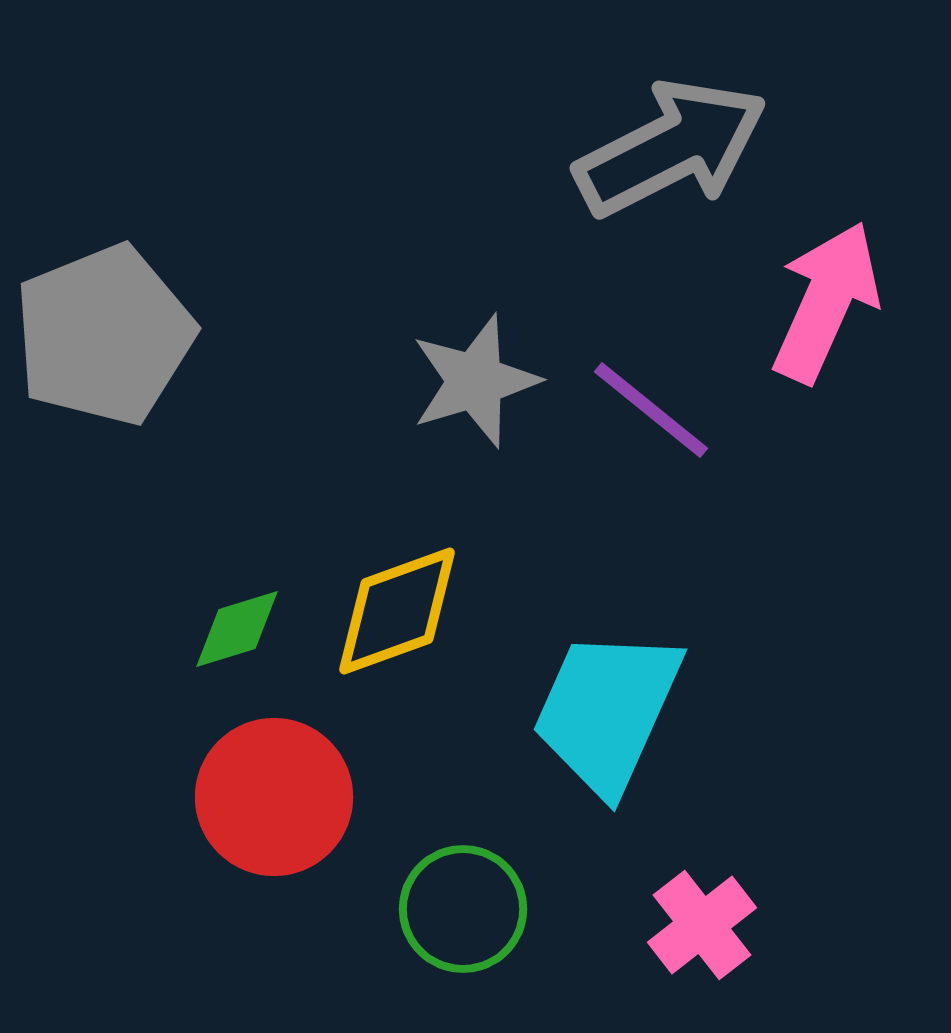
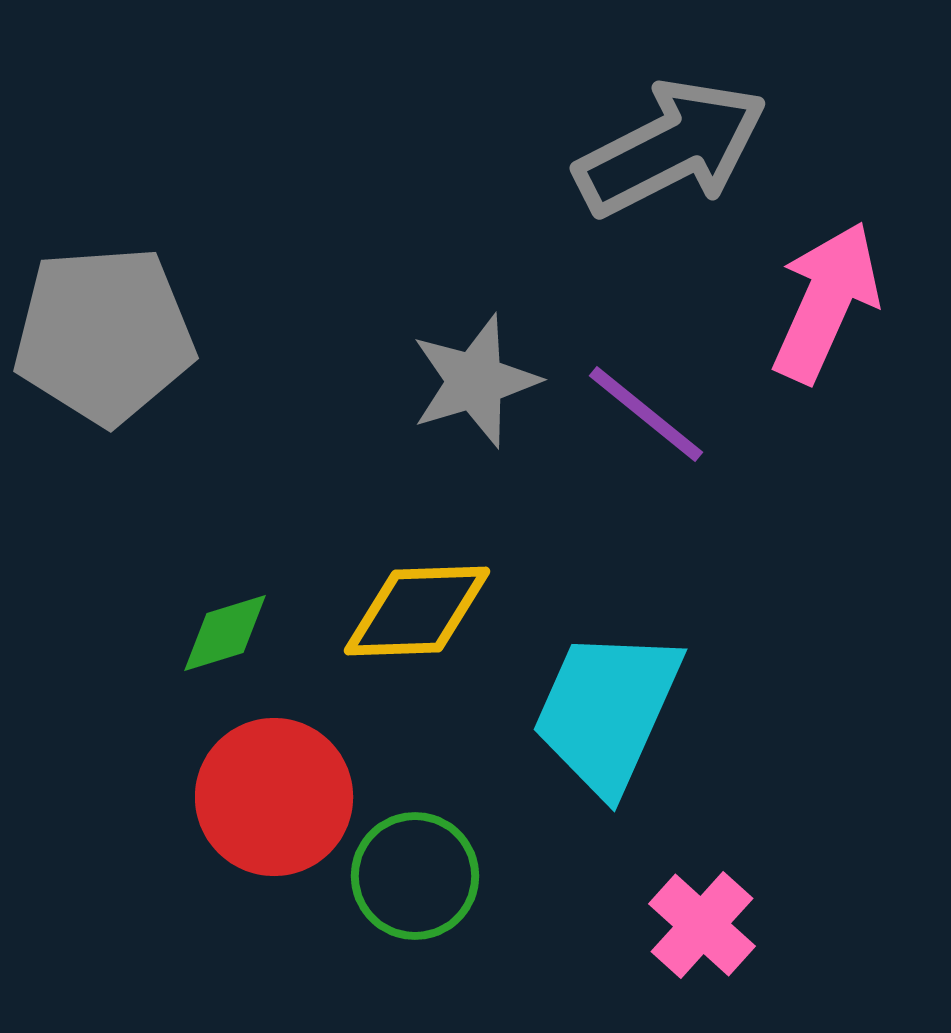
gray pentagon: rotated 18 degrees clockwise
purple line: moved 5 px left, 4 px down
yellow diamond: moved 20 px right; rotated 18 degrees clockwise
green diamond: moved 12 px left, 4 px down
green circle: moved 48 px left, 33 px up
pink cross: rotated 10 degrees counterclockwise
